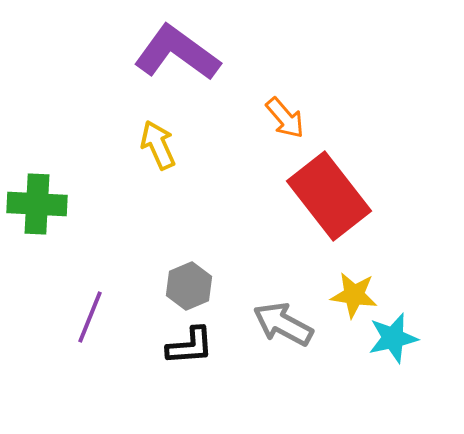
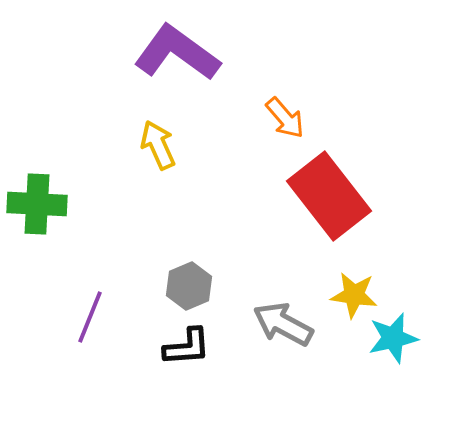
black L-shape: moved 3 px left, 1 px down
